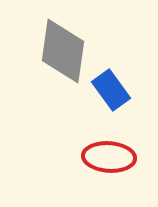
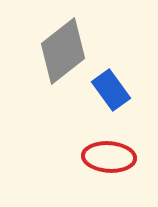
gray diamond: rotated 44 degrees clockwise
